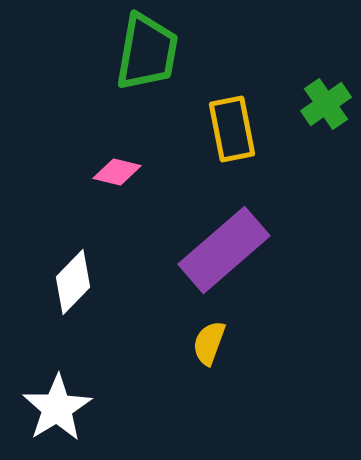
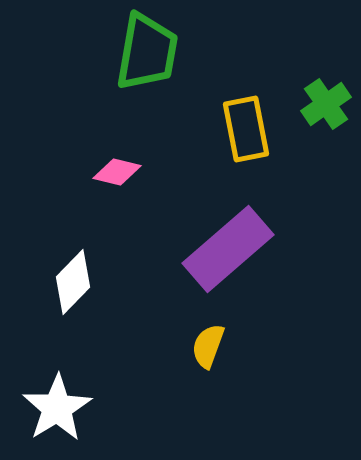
yellow rectangle: moved 14 px right
purple rectangle: moved 4 px right, 1 px up
yellow semicircle: moved 1 px left, 3 px down
